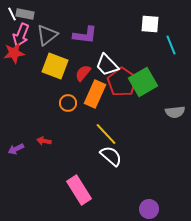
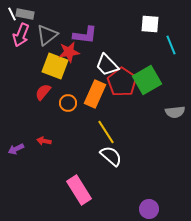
red star: moved 55 px right, 1 px up
red semicircle: moved 40 px left, 19 px down
green square: moved 4 px right, 2 px up
yellow line: moved 2 px up; rotated 10 degrees clockwise
